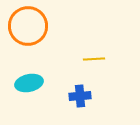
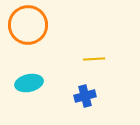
orange circle: moved 1 px up
blue cross: moved 5 px right; rotated 10 degrees counterclockwise
